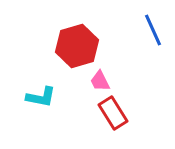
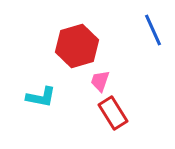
pink trapezoid: rotated 45 degrees clockwise
